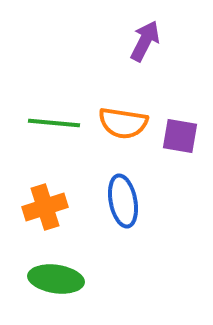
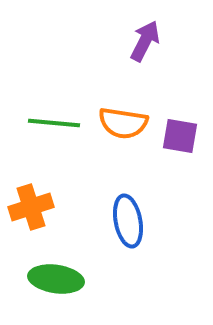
blue ellipse: moved 5 px right, 20 px down
orange cross: moved 14 px left
